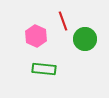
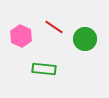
red line: moved 9 px left, 6 px down; rotated 36 degrees counterclockwise
pink hexagon: moved 15 px left
